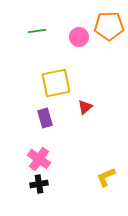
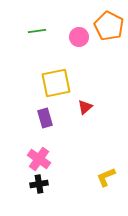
orange pentagon: rotated 28 degrees clockwise
